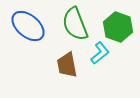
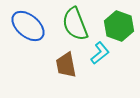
green hexagon: moved 1 px right, 1 px up
brown trapezoid: moved 1 px left
